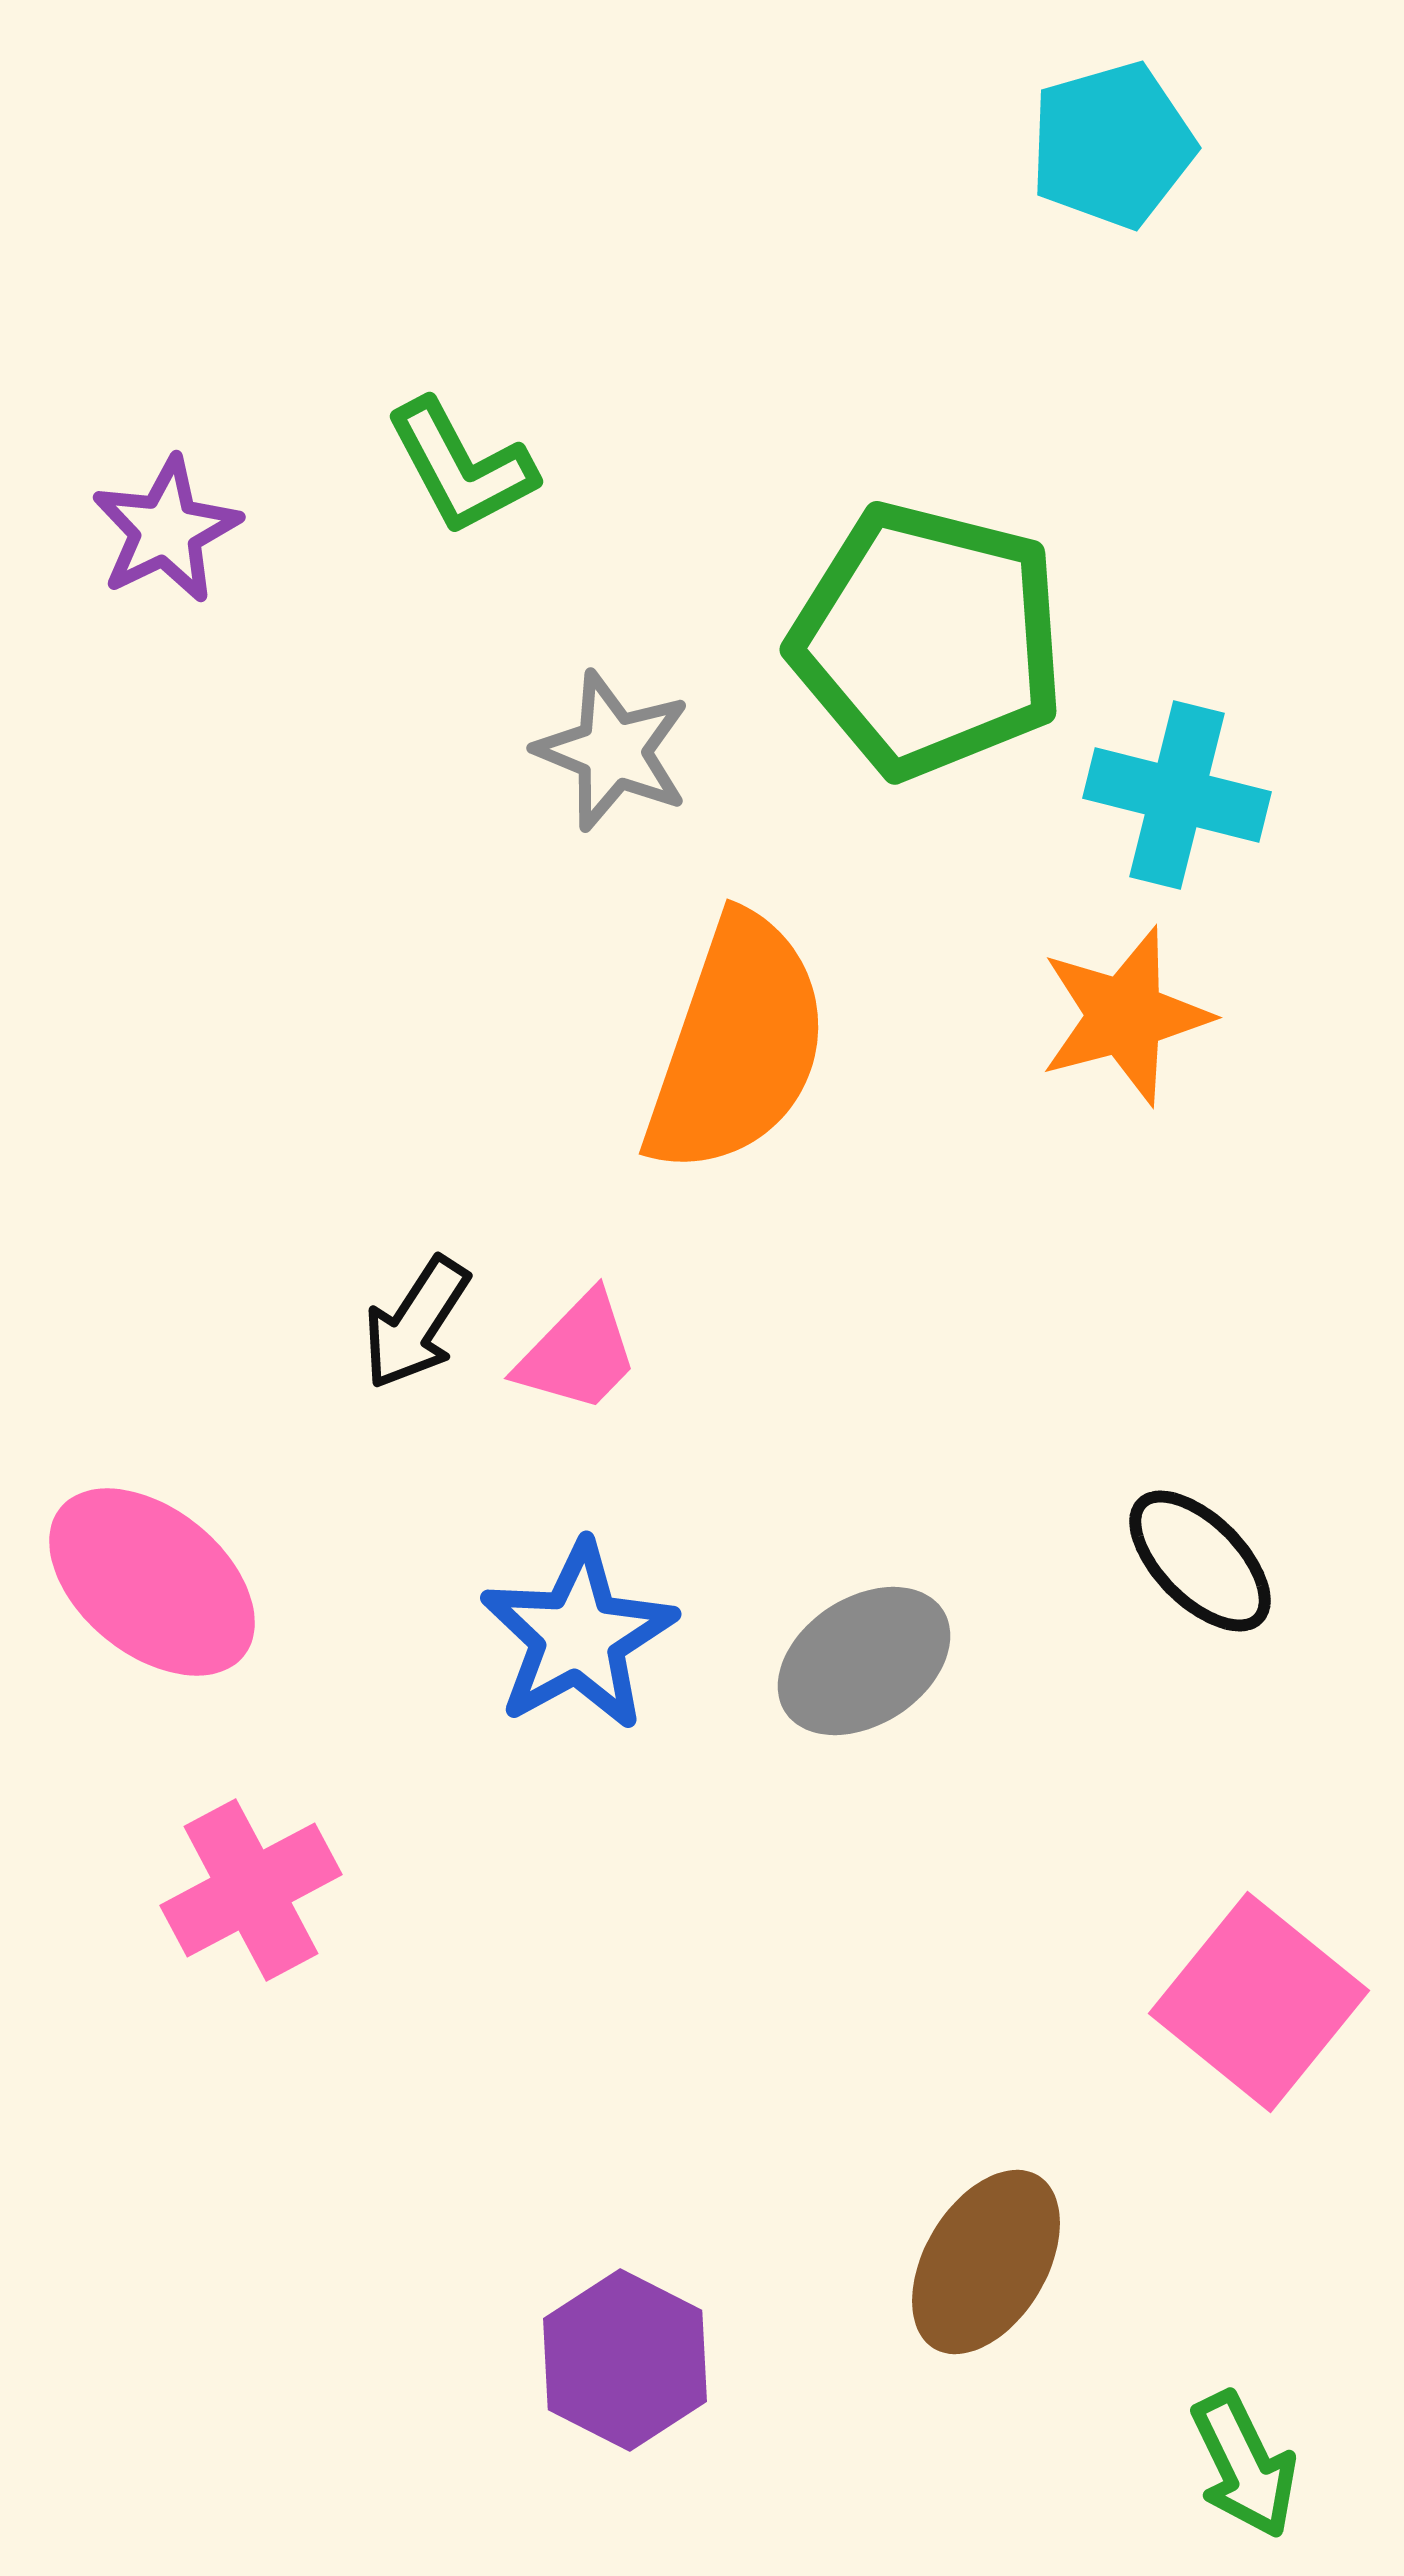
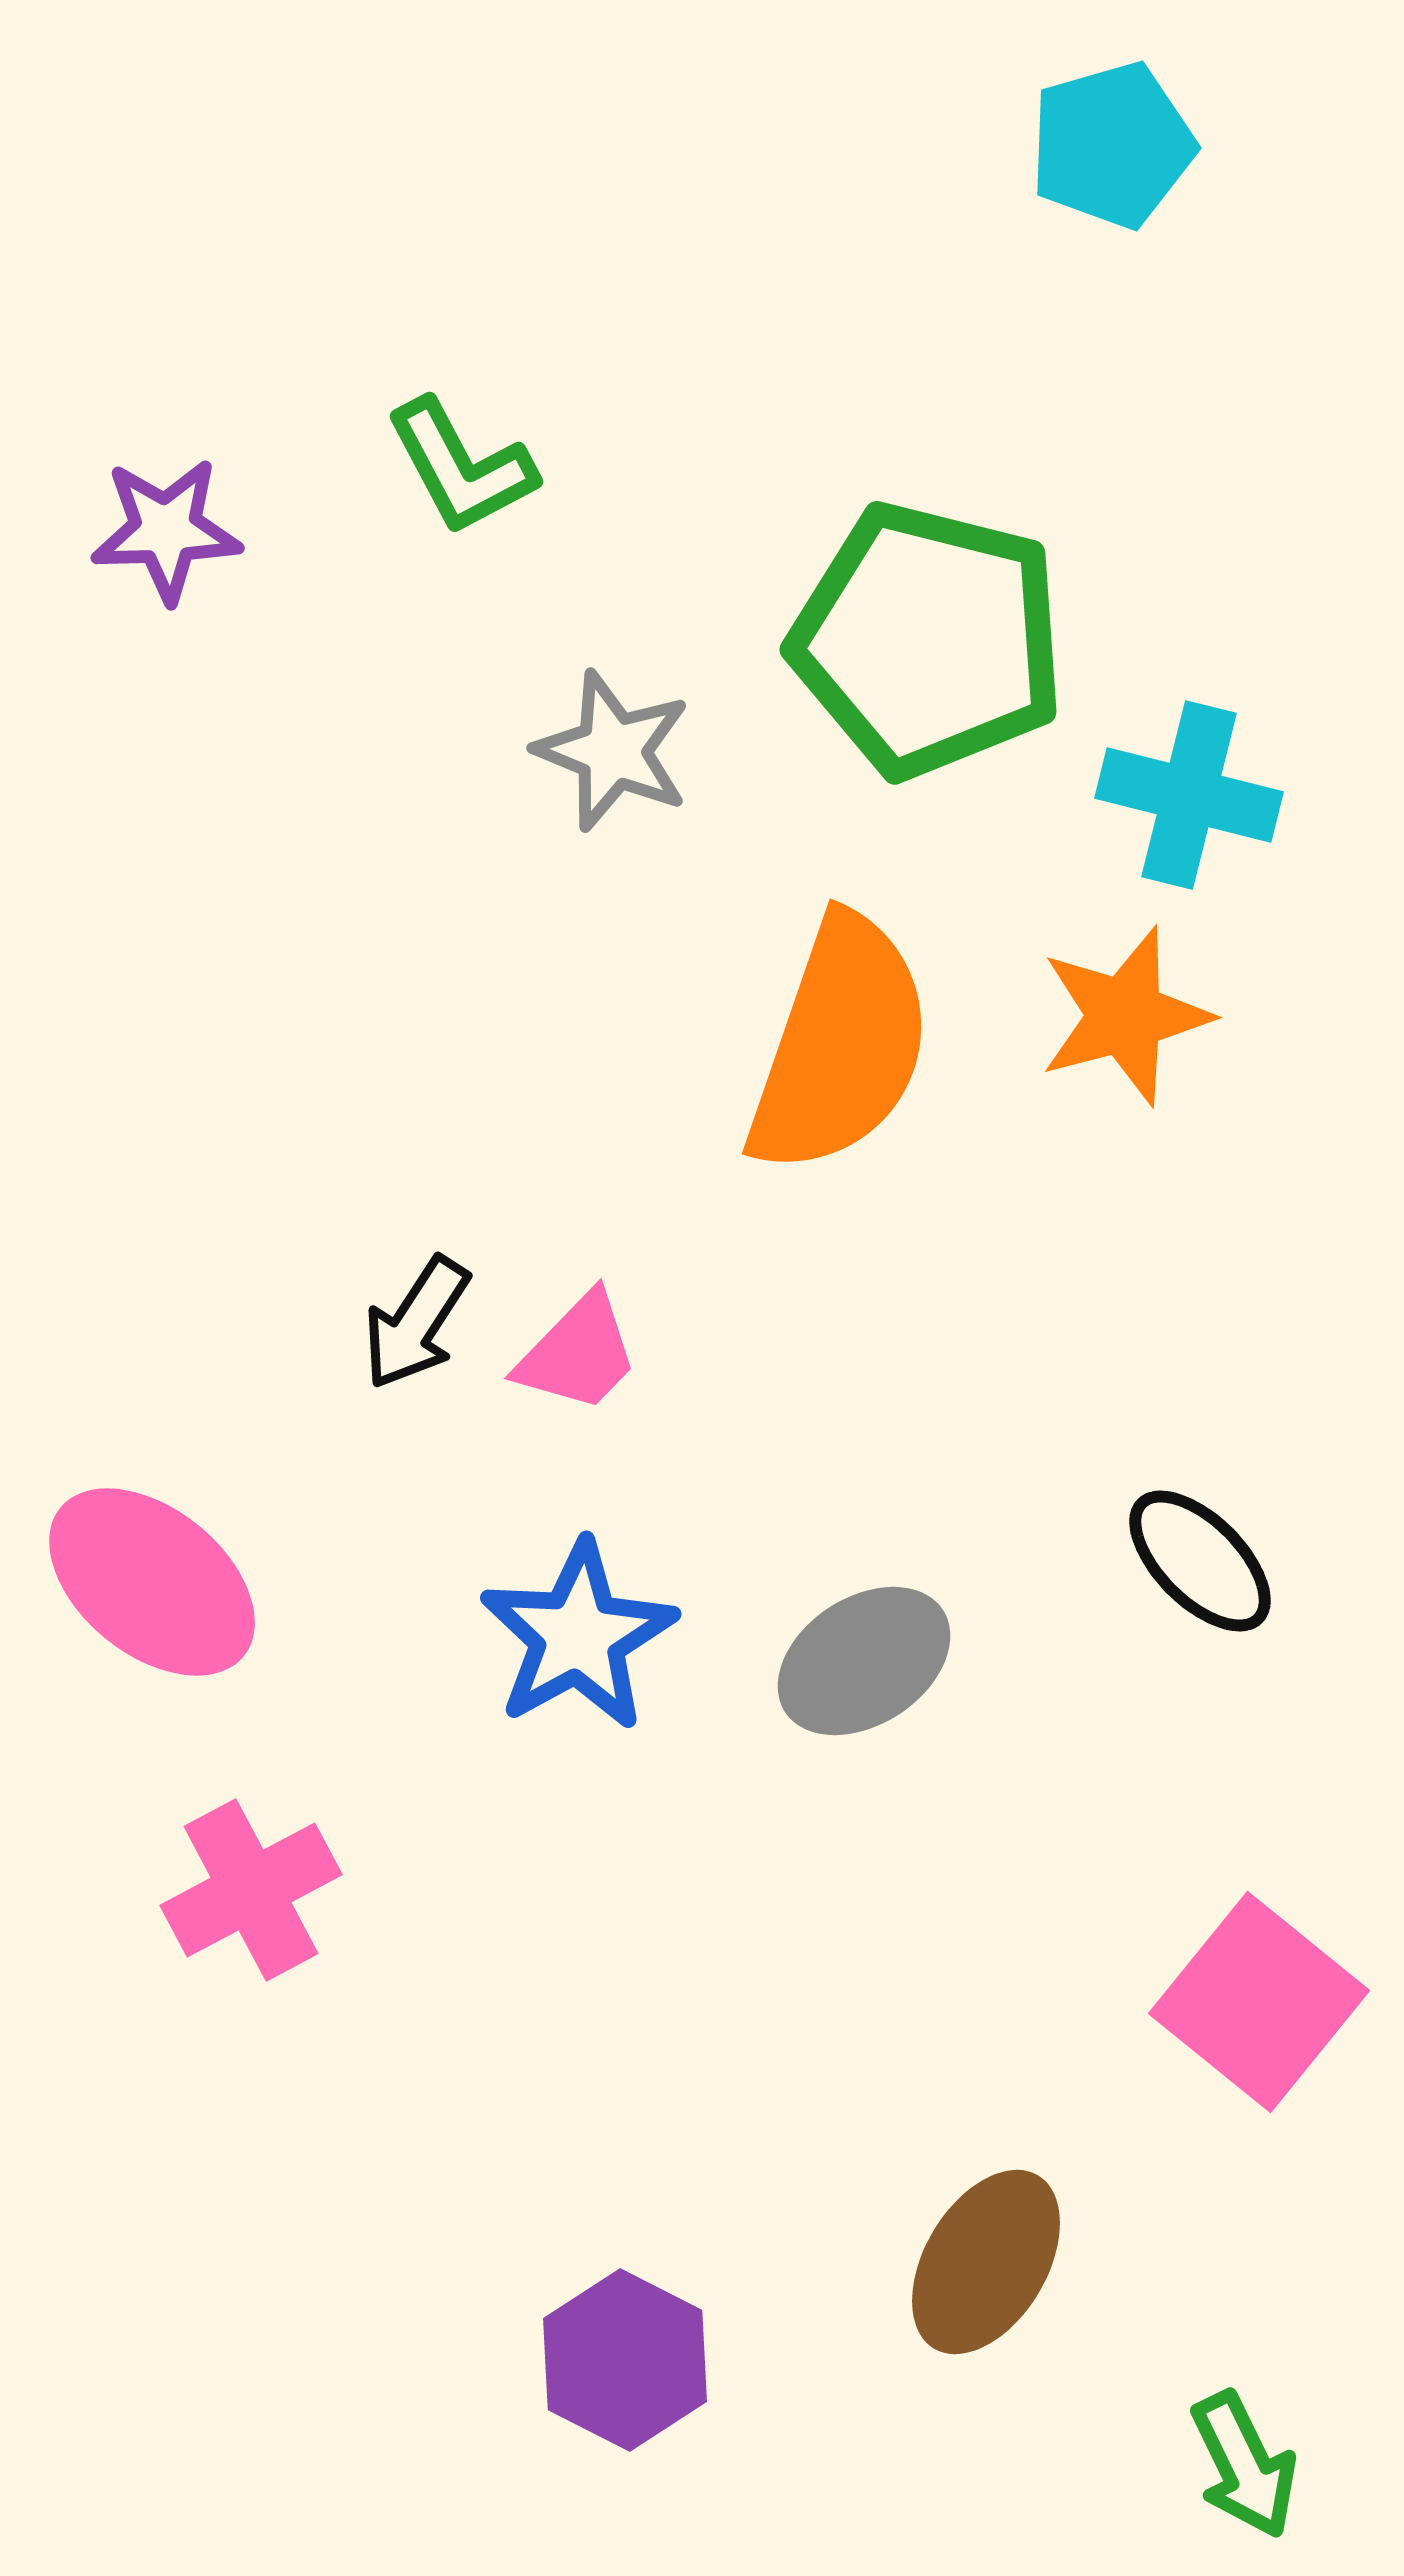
purple star: rotated 24 degrees clockwise
cyan cross: moved 12 px right
orange semicircle: moved 103 px right
